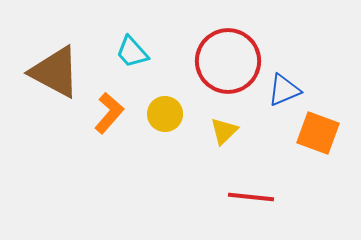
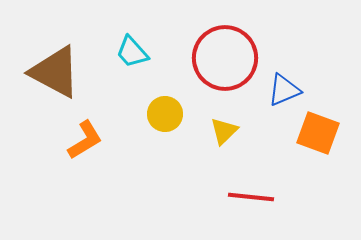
red circle: moved 3 px left, 3 px up
orange L-shape: moved 24 px left, 27 px down; rotated 18 degrees clockwise
